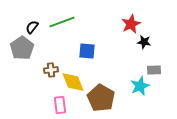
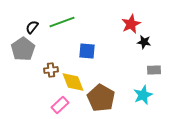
gray pentagon: moved 1 px right, 1 px down
cyan star: moved 3 px right, 9 px down
pink rectangle: rotated 54 degrees clockwise
